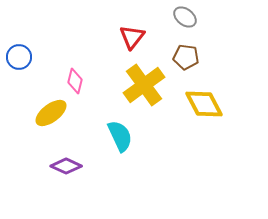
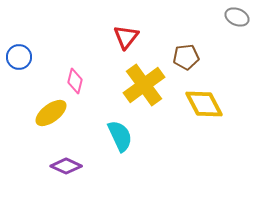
gray ellipse: moved 52 px right; rotated 15 degrees counterclockwise
red triangle: moved 6 px left
brown pentagon: rotated 15 degrees counterclockwise
